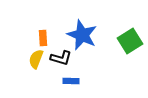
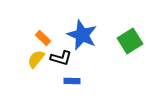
orange rectangle: rotated 42 degrees counterclockwise
yellow semicircle: rotated 18 degrees clockwise
blue rectangle: moved 1 px right
